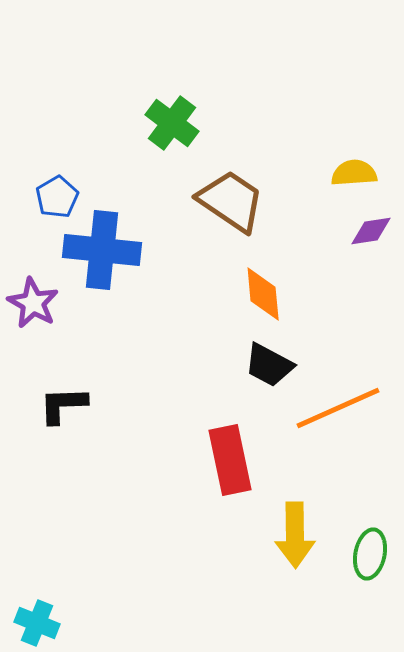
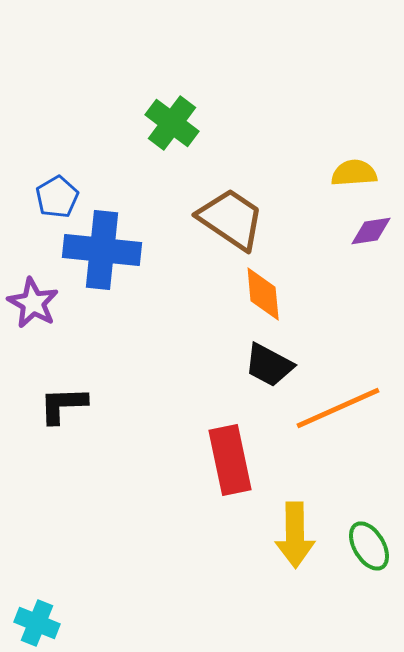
brown trapezoid: moved 18 px down
green ellipse: moved 1 px left, 8 px up; rotated 42 degrees counterclockwise
